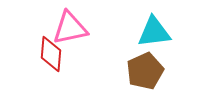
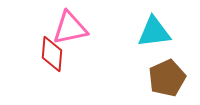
red diamond: moved 1 px right
brown pentagon: moved 22 px right, 7 px down
